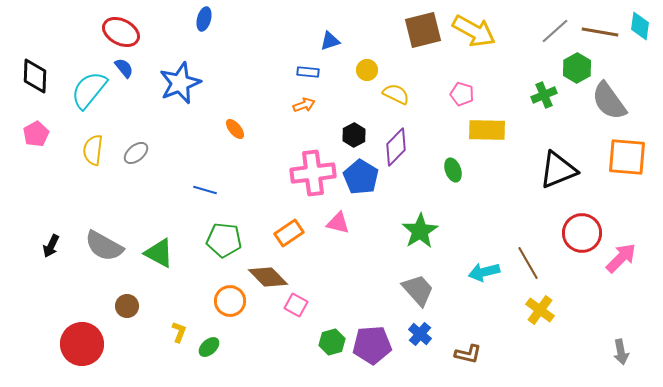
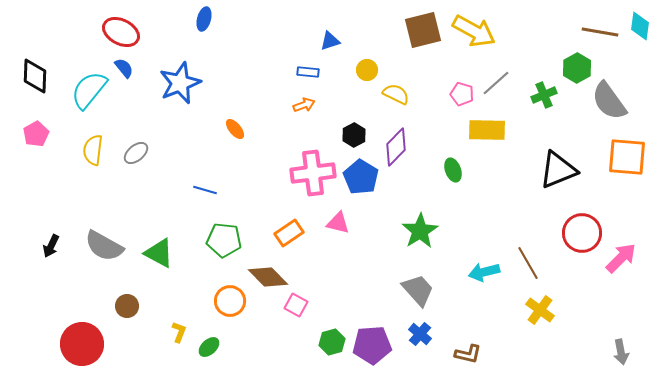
gray line at (555, 31): moved 59 px left, 52 px down
